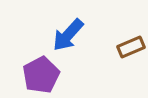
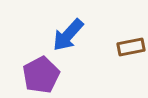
brown rectangle: rotated 12 degrees clockwise
